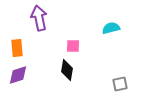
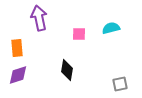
pink square: moved 6 px right, 12 px up
